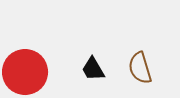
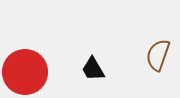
brown semicircle: moved 18 px right, 13 px up; rotated 36 degrees clockwise
